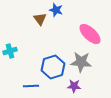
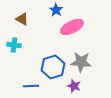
blue star: rotated 16 degrees clockwise
brown triangle: moved 18 px left; rotated 24 degrees counterclockwise
pink ellipse: moved 18 px left, 7 px up; rotated 70 degrees counterclockwise
cyan cross: moved 4 px right, 6 px up; rotated 24 degrees clockwise
purple star: rotated 16 degrees clockwise
